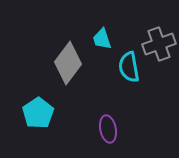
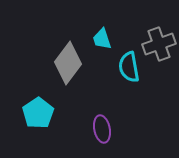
purple ellipse: moved 6 px left
